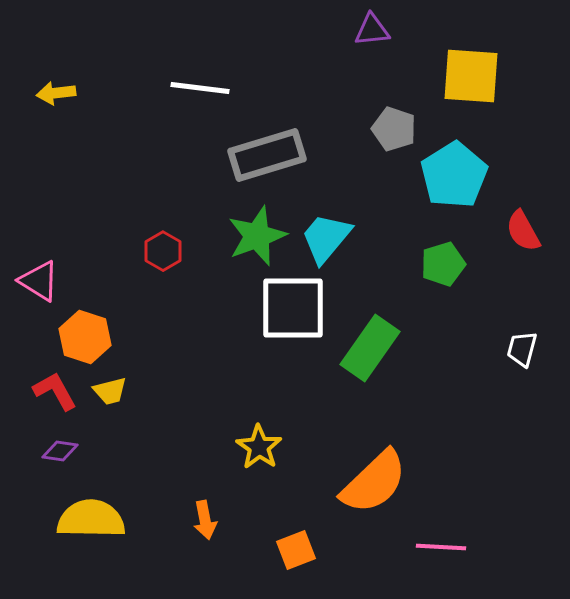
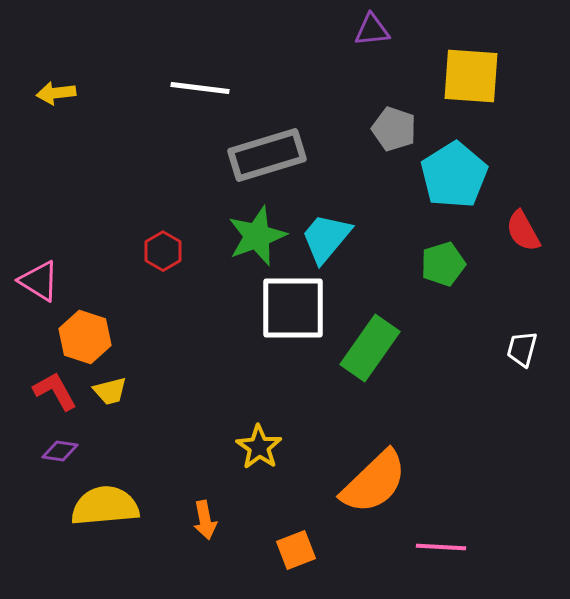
yellow semicircle: moved 14 px right, 13 px up; rotated 6 degrees counterclockwise
